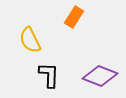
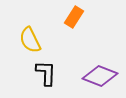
black L-shape: moved 3 px left, 2 px up
